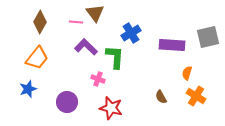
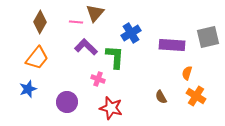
brown triangle: rotated 18 degrees clockwise
